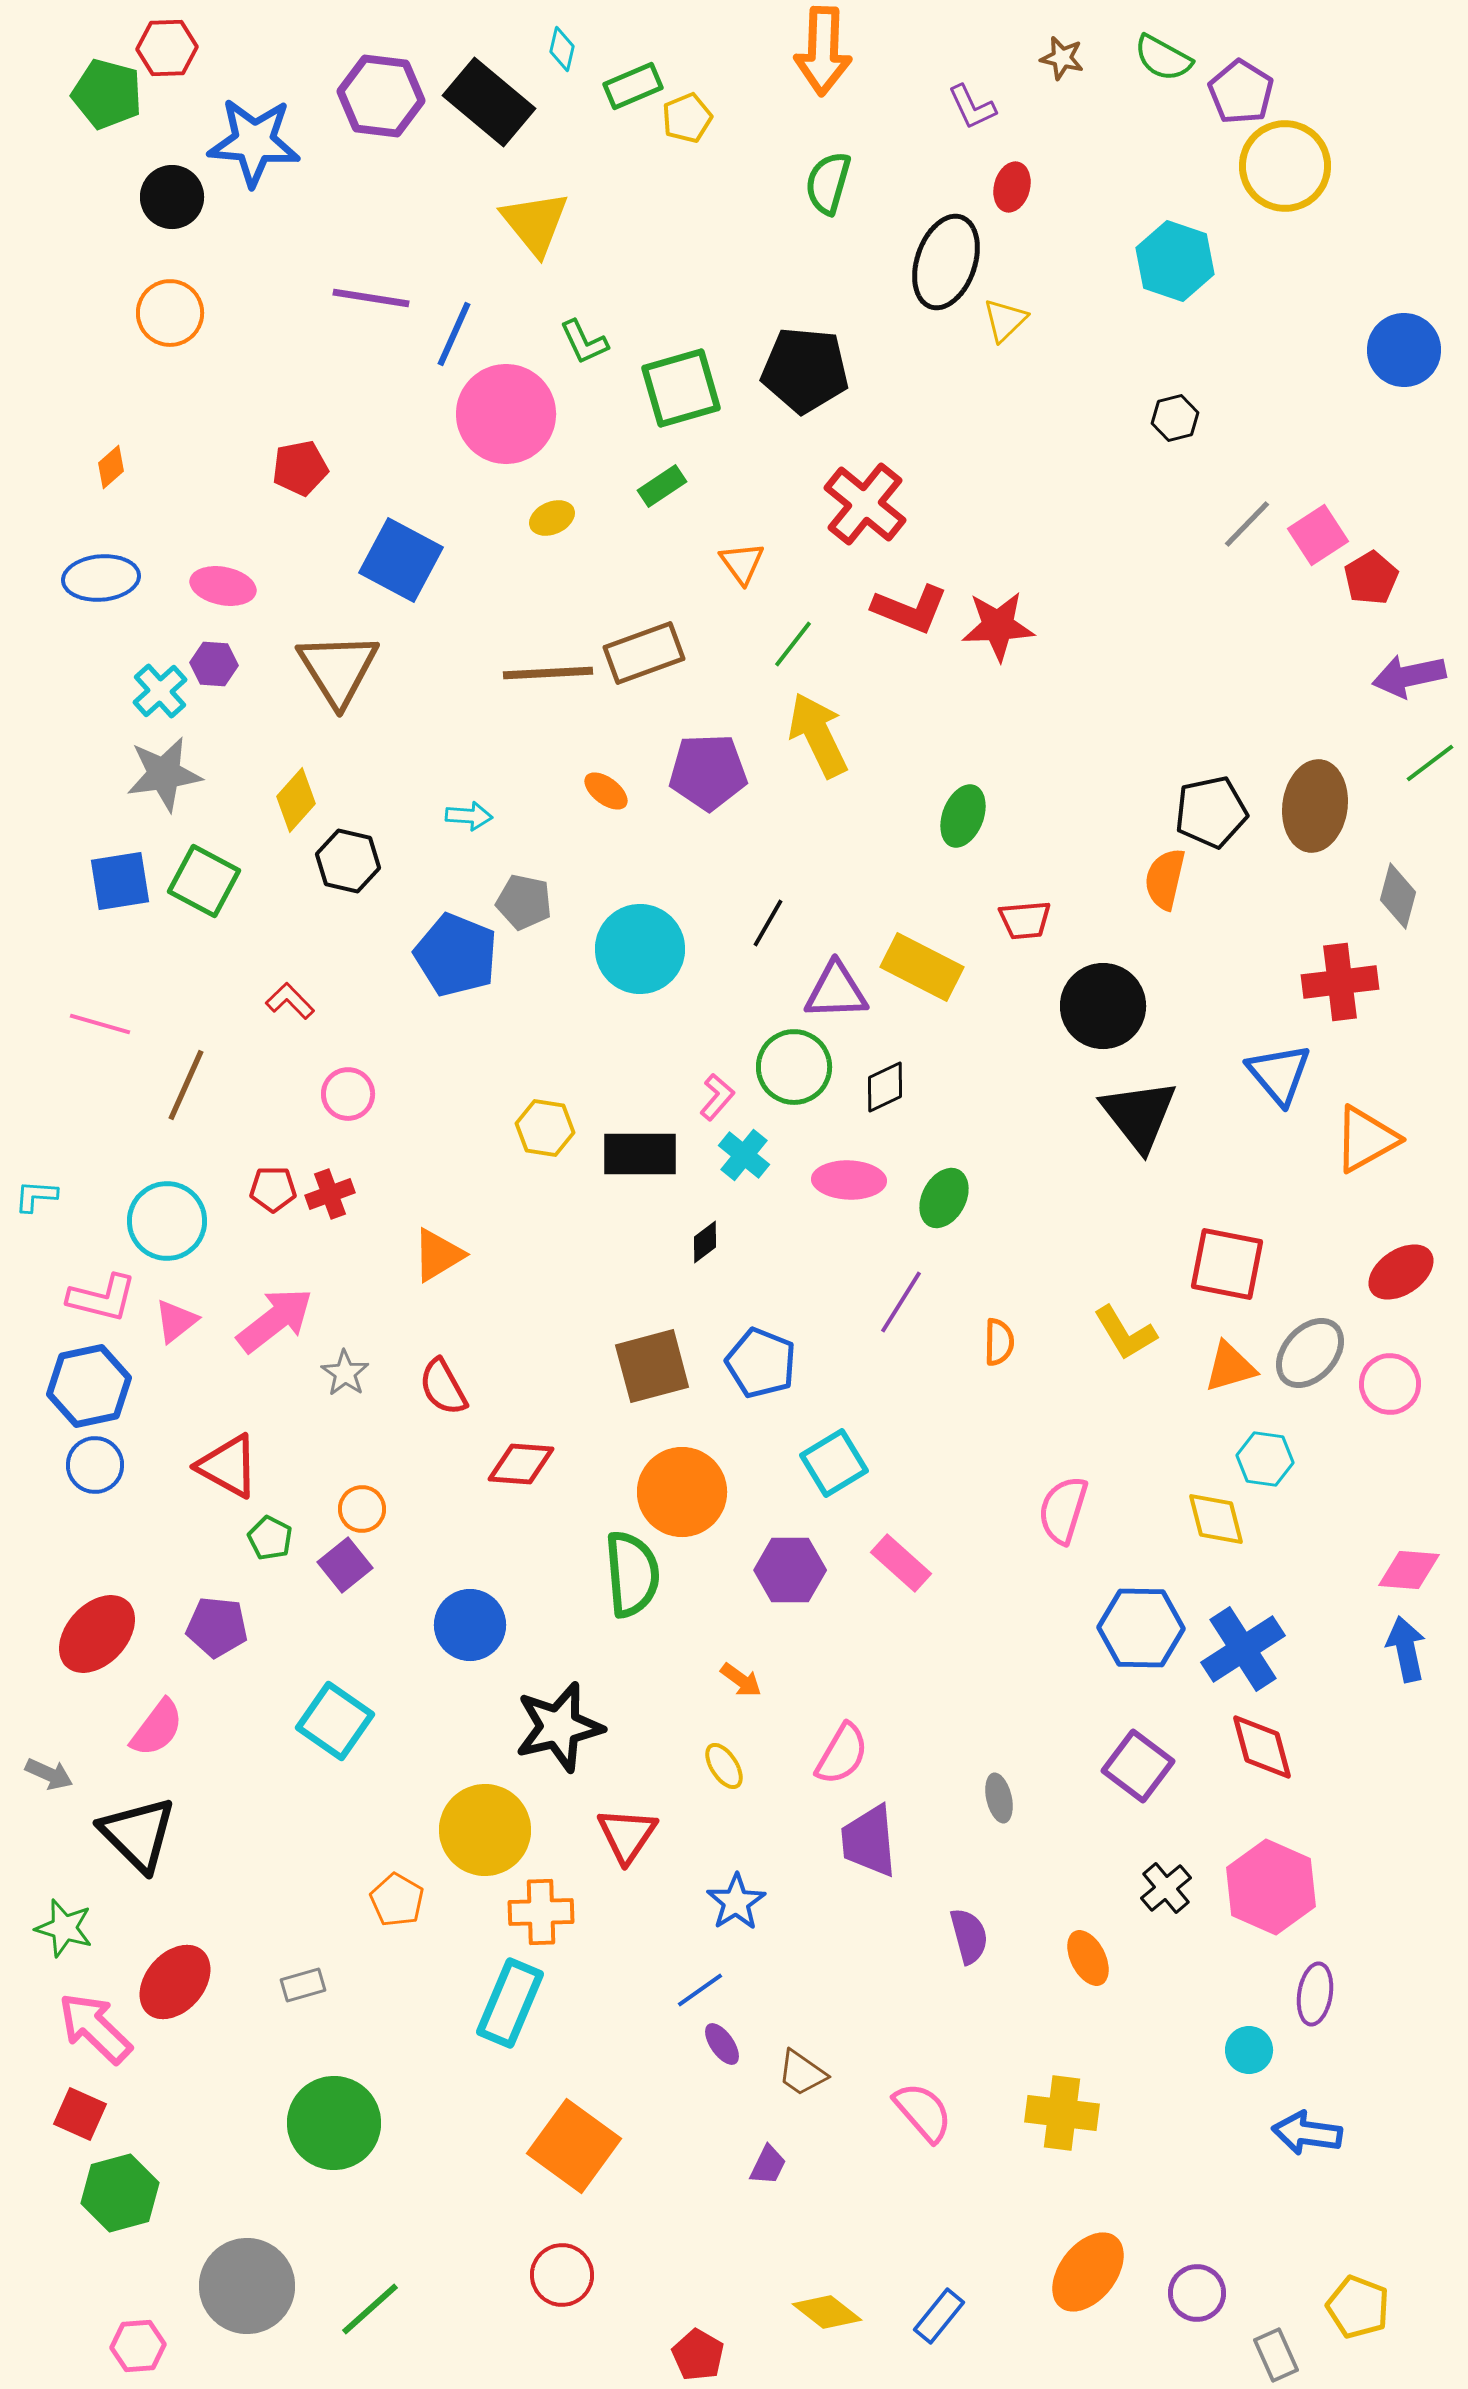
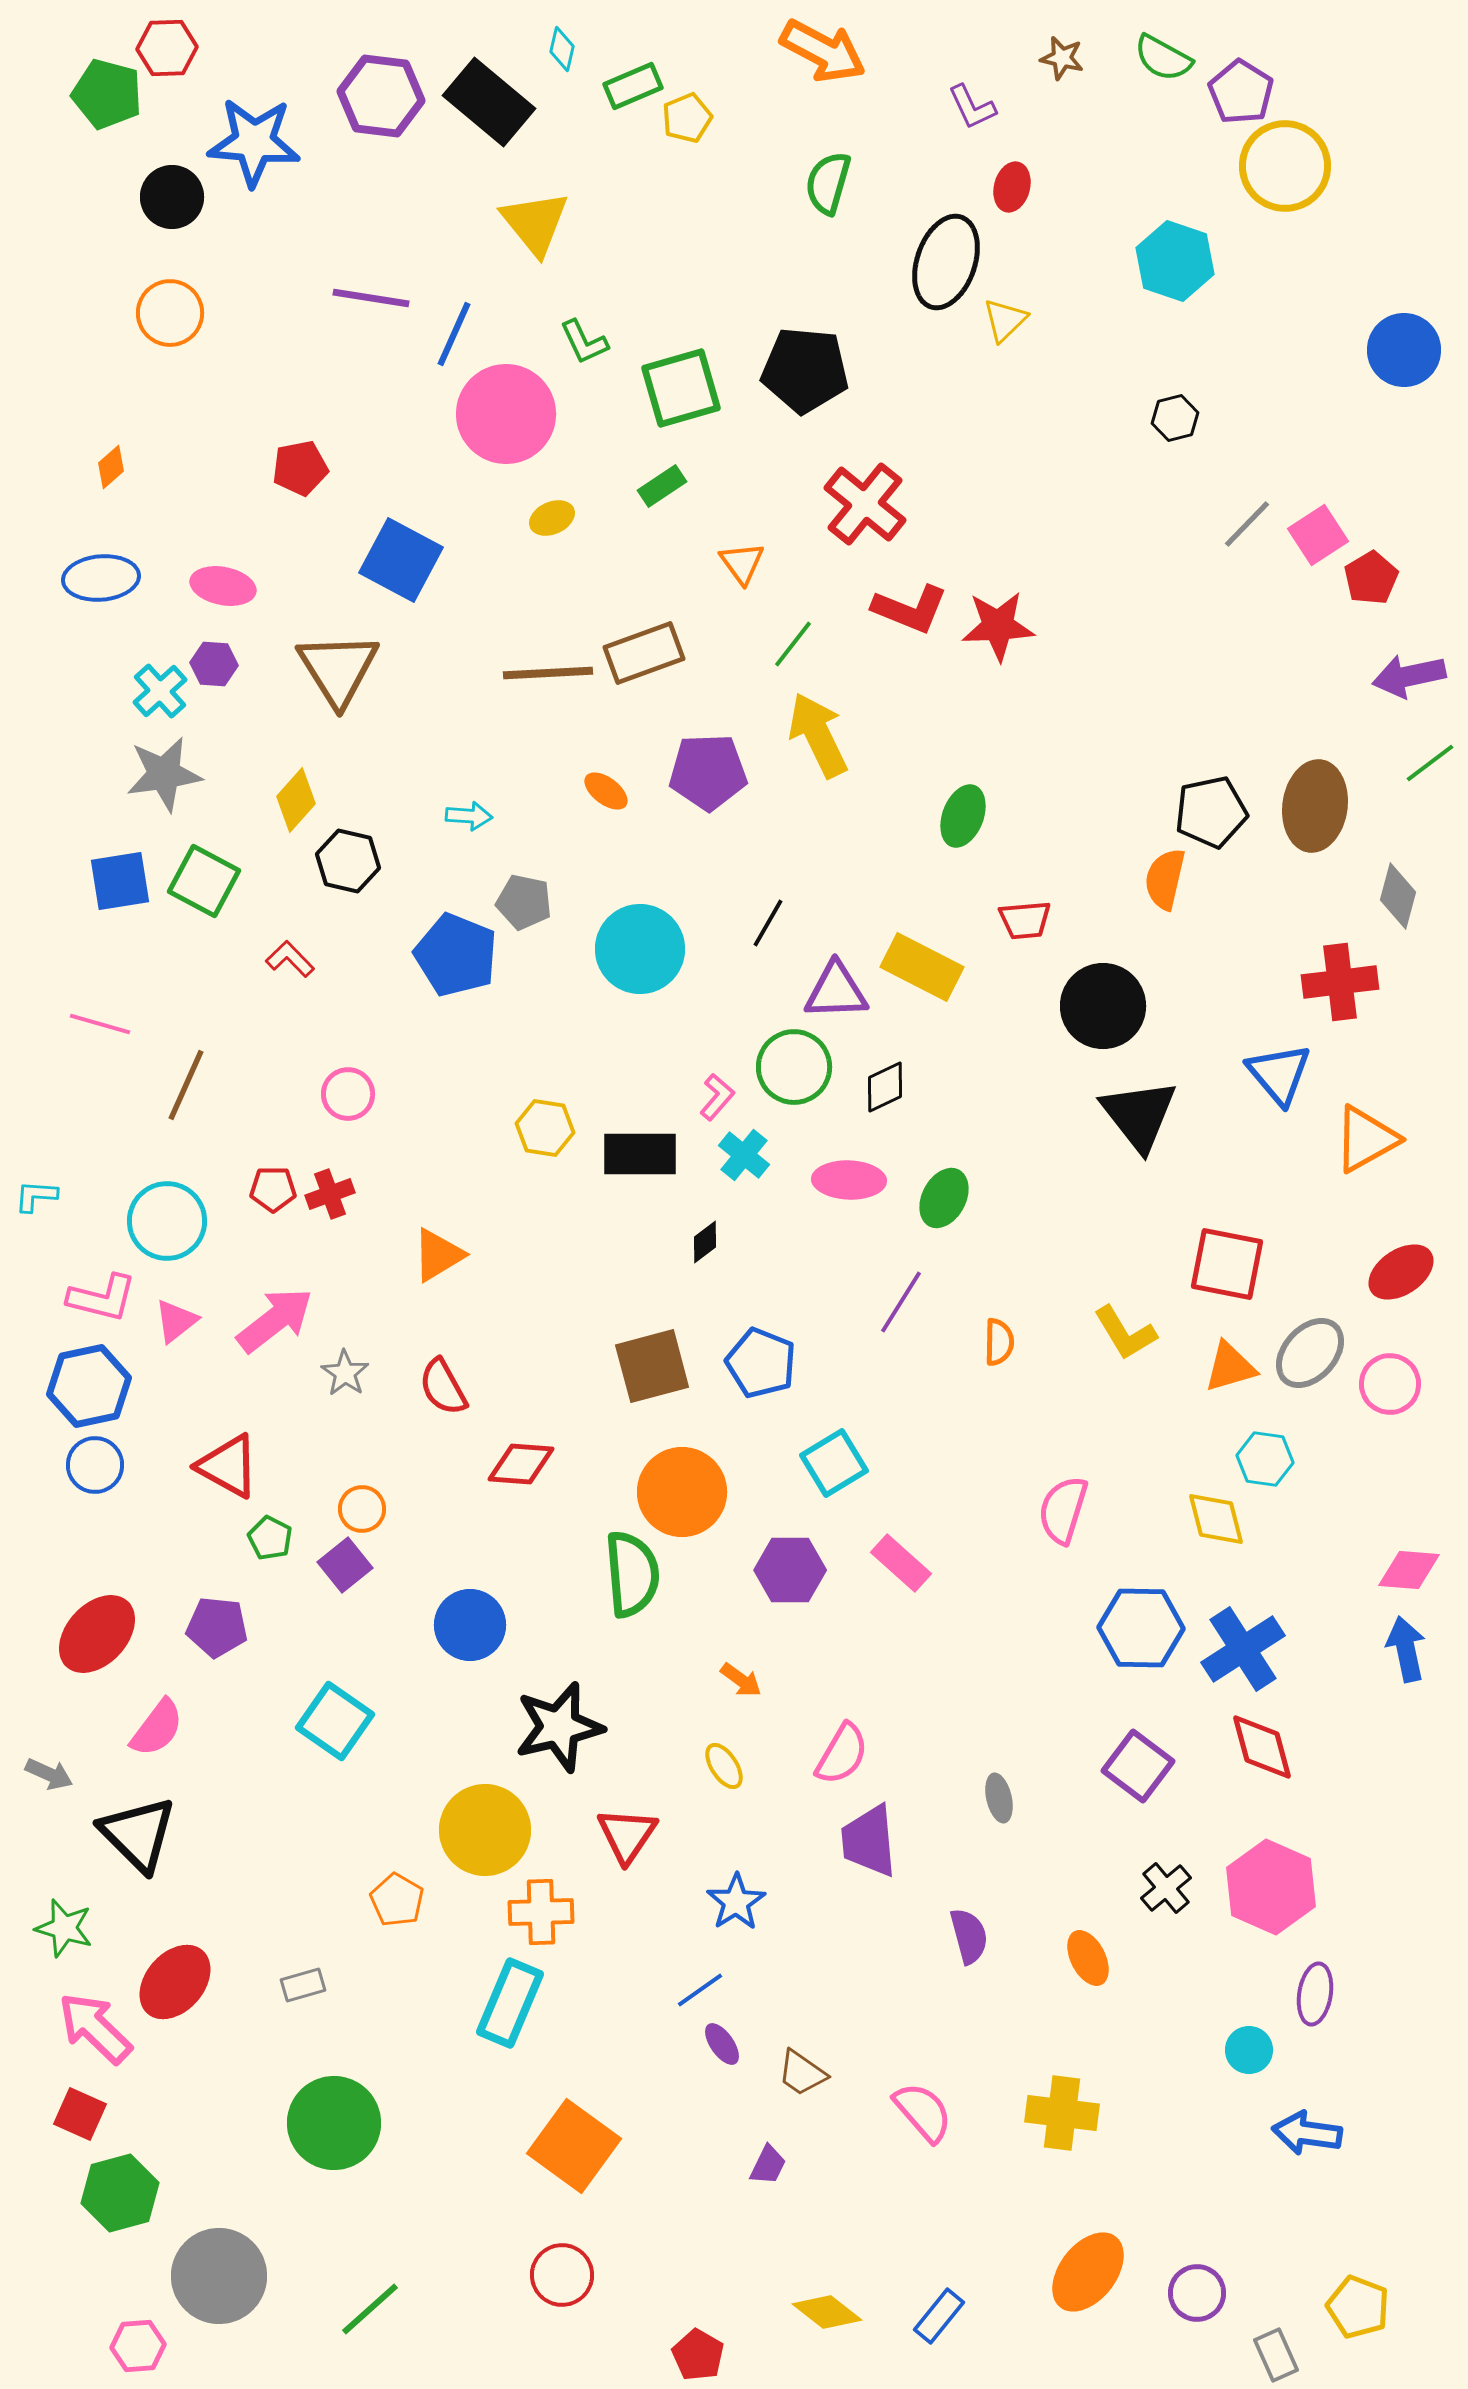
orange arrow at (823, 51): rotated 64 degrees counterclockwise
red L-shape at (290, 1001): moved 42 px up
gray circle at (247, 2286): moved 28 px left, 10 px up
